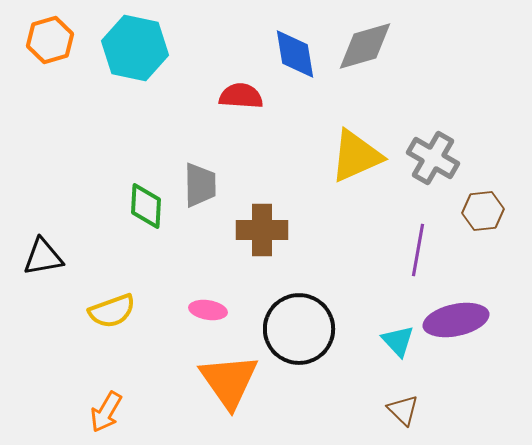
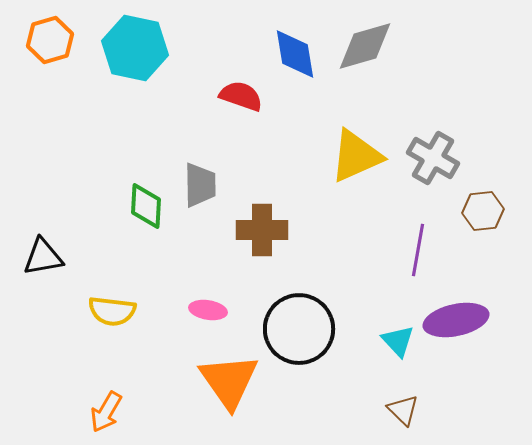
red semicircle: rotated 15 degrees clockwise
yellow semicircle: rotated 27 degrees clockwise
